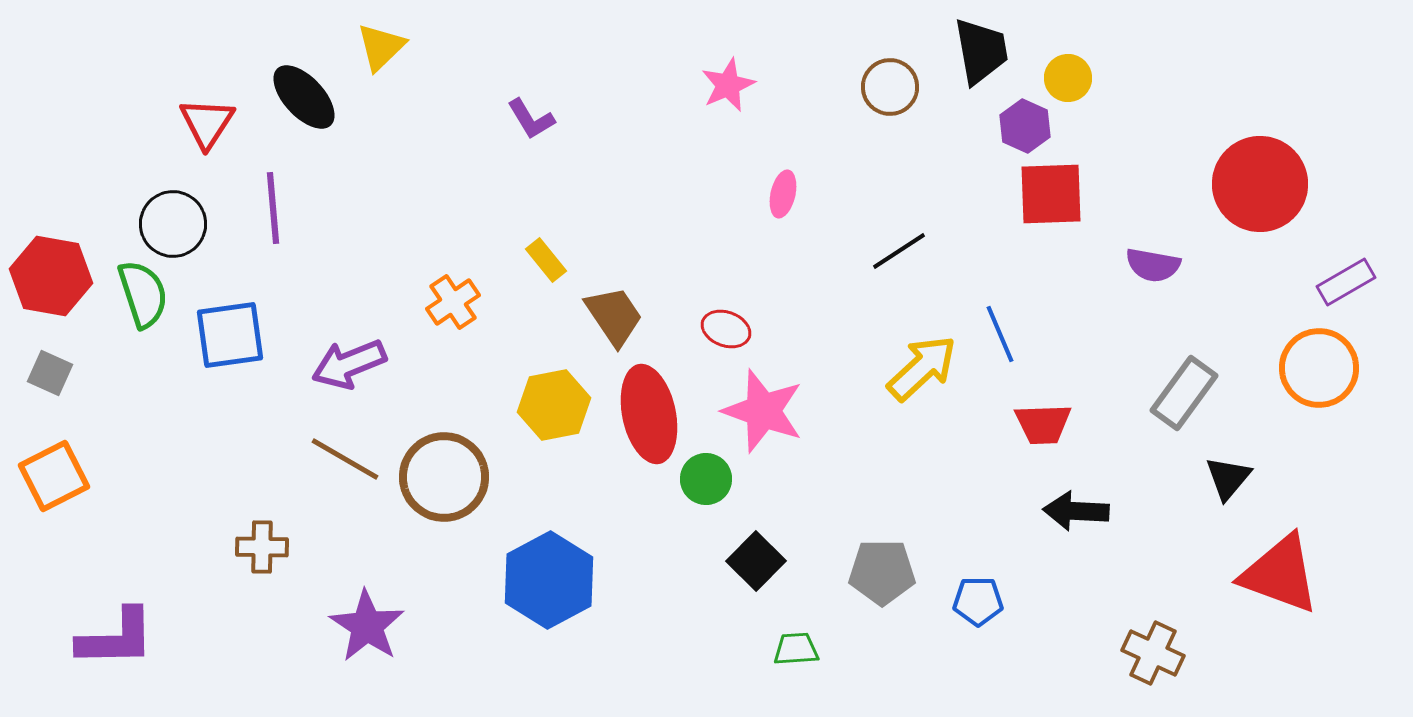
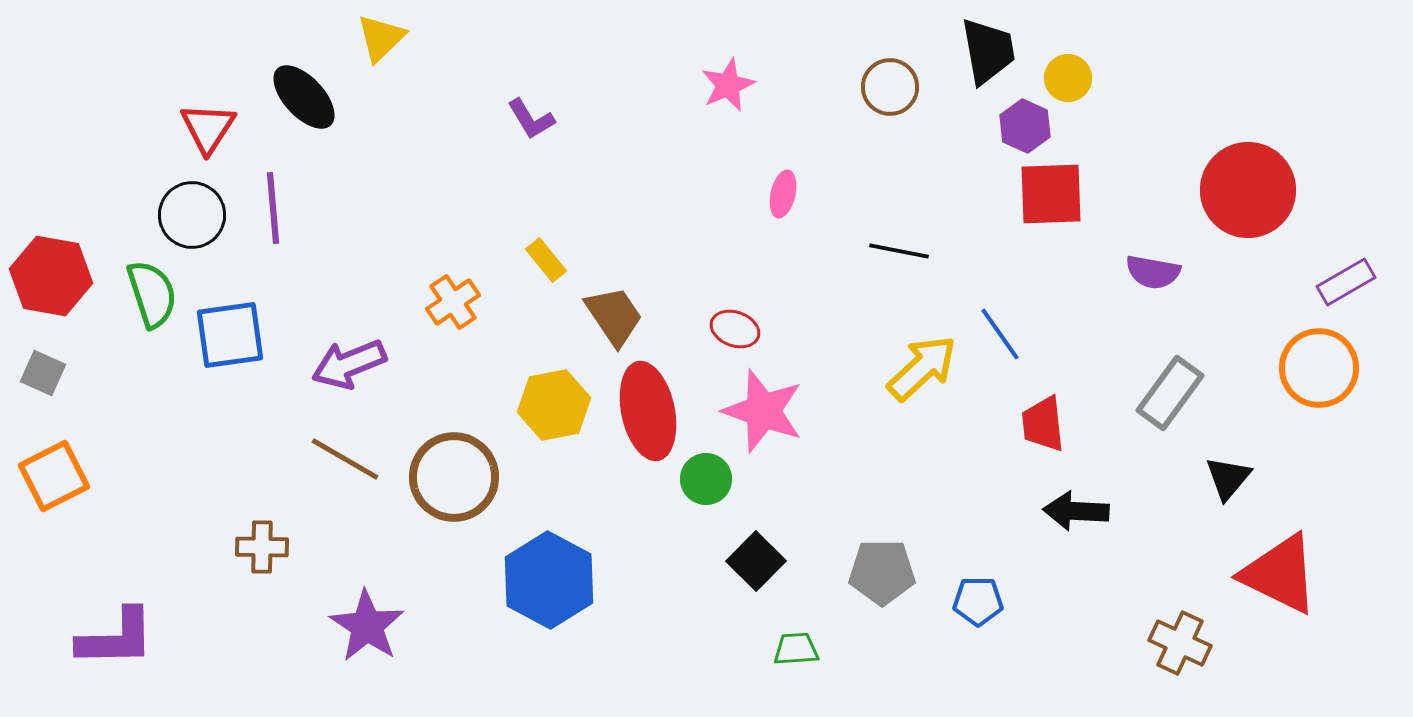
yellow triangle at (381, 47): moved 9 px up
black trapezoid at (981, 51): moved 7 px right
red triangle at (207, 123): moved 1 px right, 5 px down
red circle at (1260, 184): moved 12 px left, 6 px down
black circle at (173, 224): moved 19 px right, 9 px up
black line at (899, 251): rotated 44 degrees clockwise
purple semicircle at (1153, 265): moved 7 px down
green semicircle at (143, 294): moved 9 px right
red ellipse at (726, 329): moved 9 px right
blue line at (1000, 334): rotated 12 degrees counterclockwise
gray square at (50, 373): moved 7 px left
gray rectangle at (1184, 393): moved 14 px left
red ellipse at (649, 414): moved 1 px left, 3 px up
red trapezoid at (1043, 424): rotated 86 degrees clockwise
brown circle at (444, 477): moved 10 px right
red triangle at (1280, 574): rotated 6 degrees clockwise
blue hexagon at (549, 580): rotated 4 degrees counterclockwise
brown cross at (1153, 653): moved 27 px right, 10 px up
